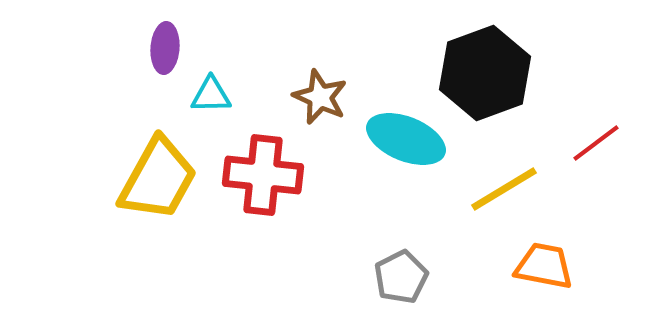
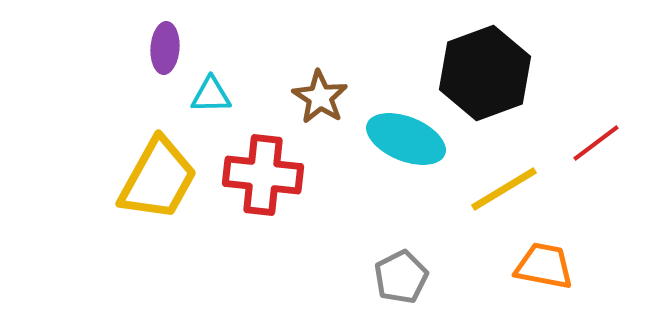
brown star: rotated 8 degrees clockwise
